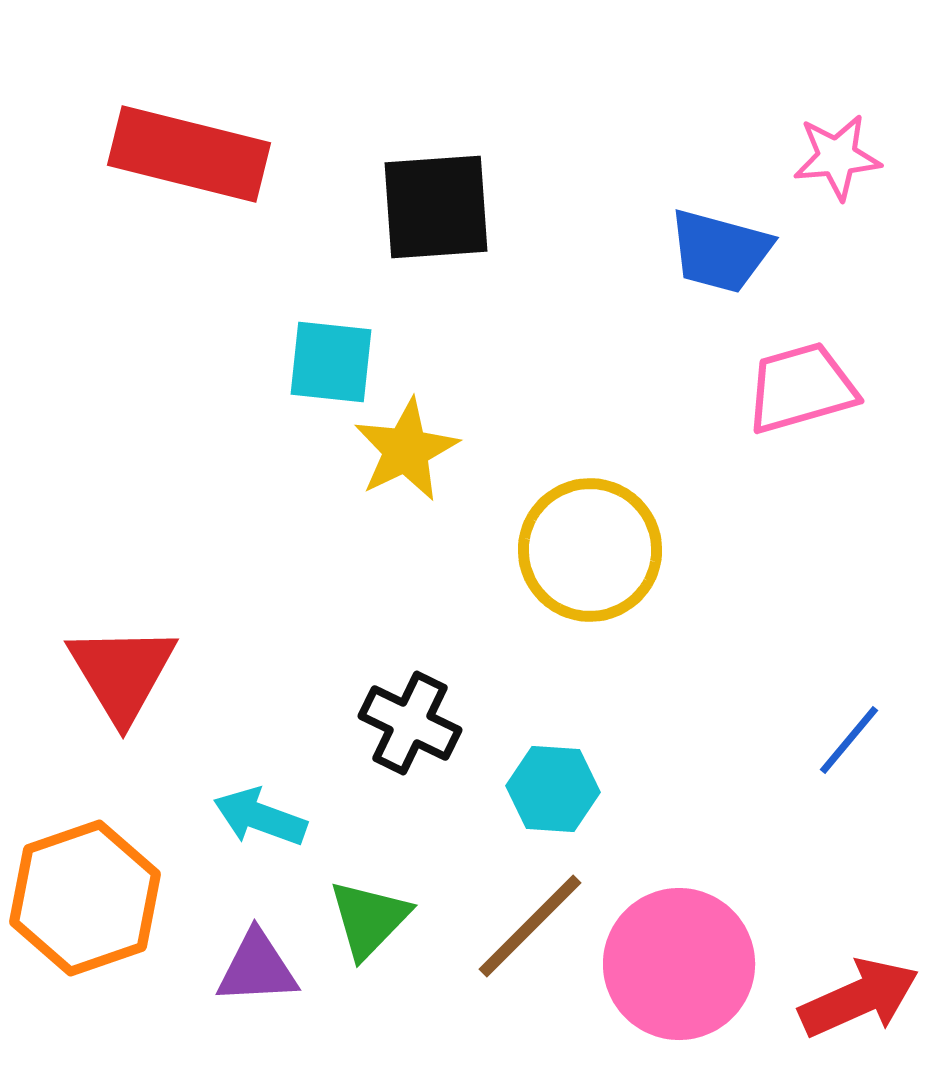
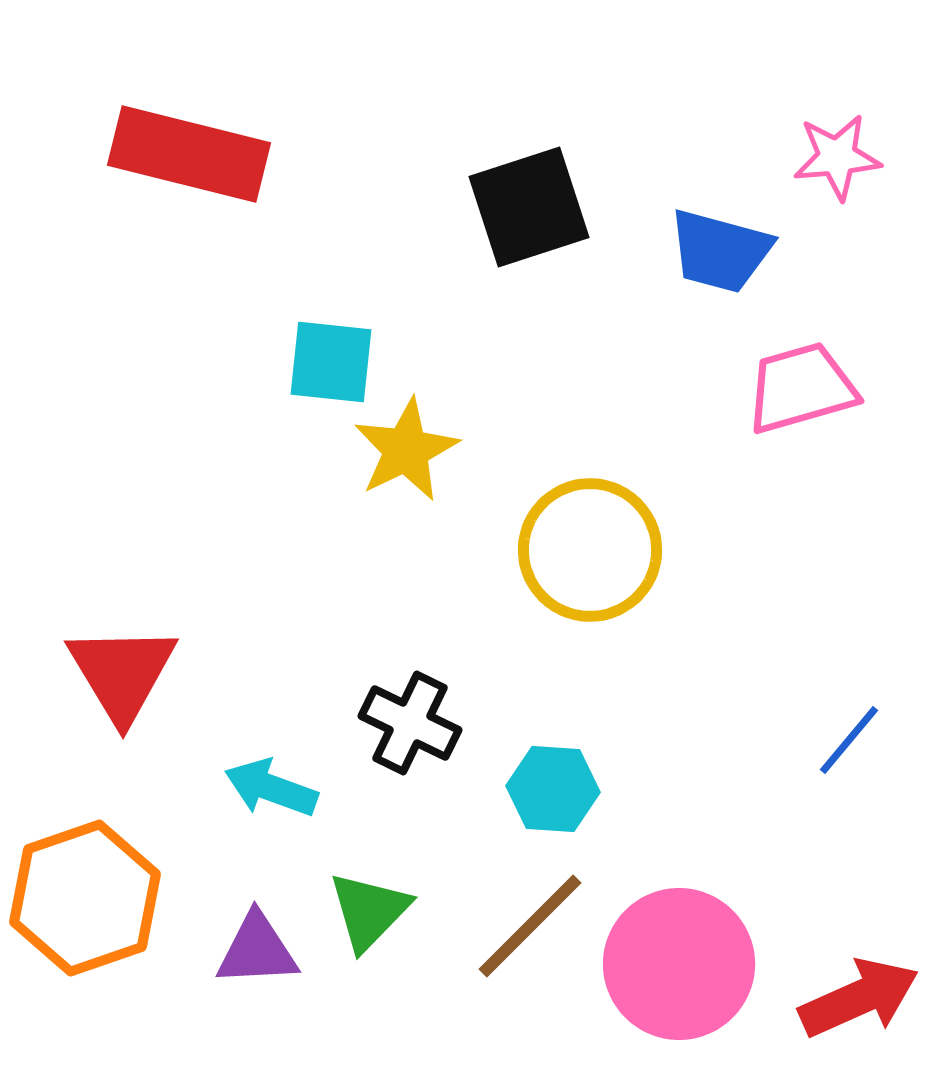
black square: moved 93 px right; rotated 14 degrees counterclockwise
cyan arrow: moved 11 px right, 29 px up
green triangle: moved 8 px up
purple triangle: moved 18 px up
